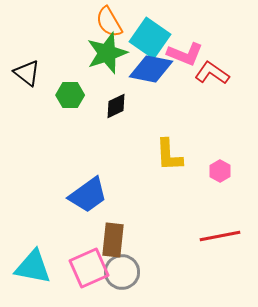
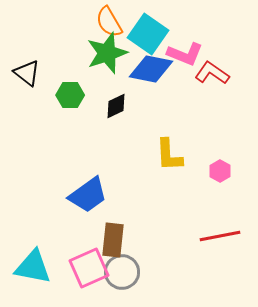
cyan square: moved 2 px left, 4 px up
